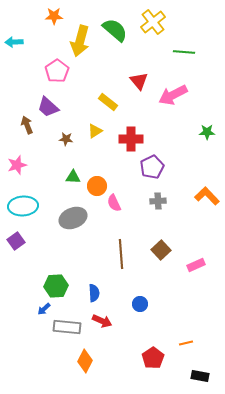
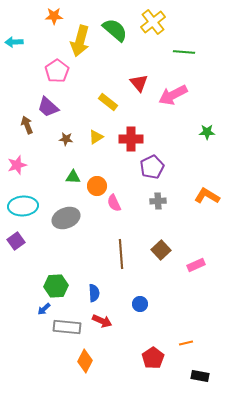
red triangle: moved 2 px down
yellow triangle: moved 1 px right, 6 px down
orange L-shape: rotated 15 degrees counterclockwise
gray ellipse: moved 7 px left
